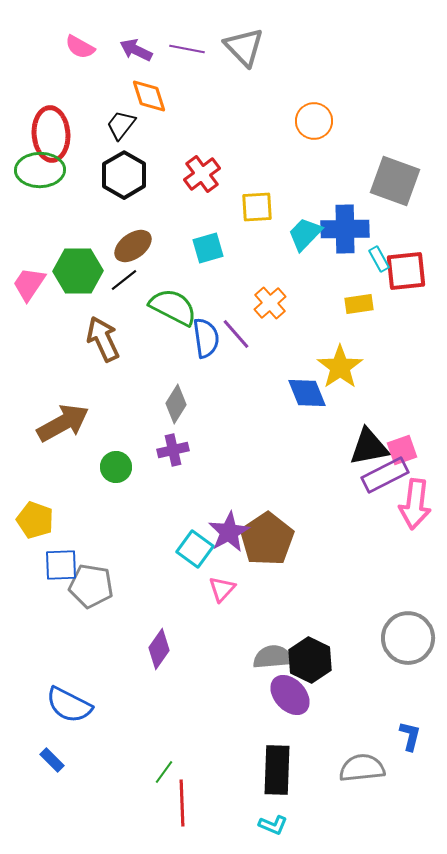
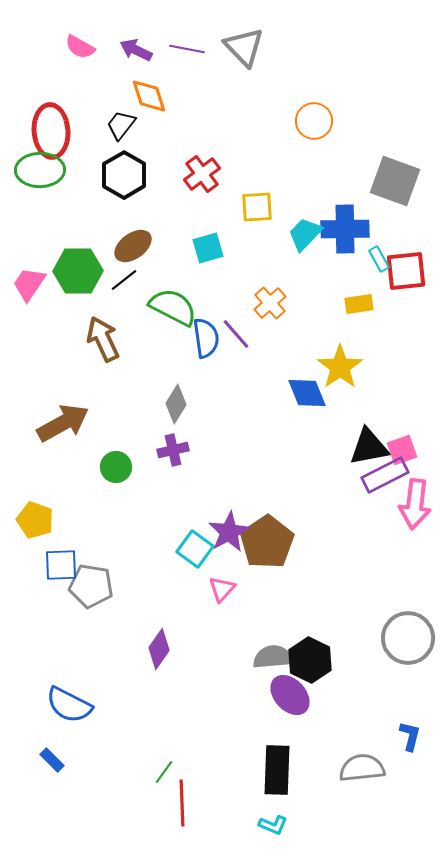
red ellipse at (51, 134): moved 3 px up
brown pentagon at (267, 539): moved 3 px down
